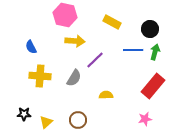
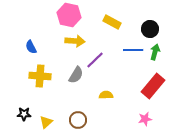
pink hexagon: moved 4 px right
gray semicircle: moved 2 px right, 3 px up
